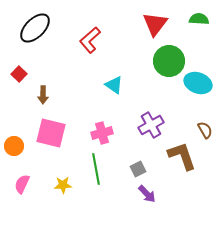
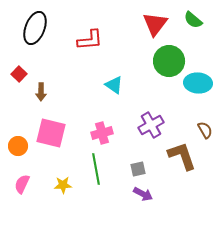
green semicircle: moved 6 px left, 1 px down; rotated 144 degrees counterclockwise
black ellipse: rotated 24 degrees counterclockwise
red L-shape: rotated 144 degrees counterclockwise
cyan ellipse: rotated 16 degrees counterclockwise
brown arrow: moved 2 px left, 3 px up
orange circle: moved 4 px right
gray square: rotated 14 degrees clockwise
purple arrow: moved 4 px left; rotated 18 degrees counterclockwise
